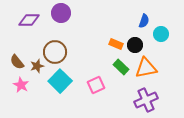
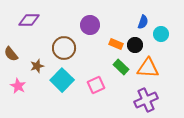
purple circle: moved 29 px right, 12 px down
blue semicircle: moved 1 px left, 1 px down
brown circle: moved 9 px right, 4 px up
brown semicircle: moved 6 px left, 8 px up
orange triangle: moved 2 px right; rotated 15 degrees clockwise
cyan square: moved 2 px right, 1 px up
pink star: moved 3 px left, 1 px down
